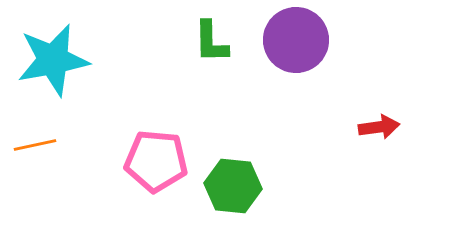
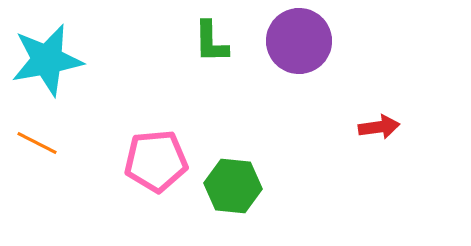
purple circle: moved 3 px right, 1 px down
cyan star: moved 6 px left
orange line: moved 2 px right, 2 px up; rotated 39 degrees clockwise
pink pentagon: rotated 10 degrees counterclockwise
